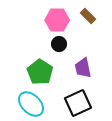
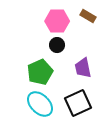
brown rectangle: rotated 14 degrees counterclockwise
pink hexagon: moved 1 px down
black circle: moved 2 px left, 1 px down
green pentagon: rotated 15 degrees clockwise
cyan ellipse: moved 9 px right
